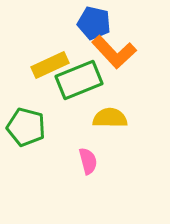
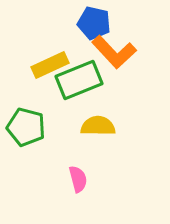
yellow semicircle: moved 12 px left, 8 px down
pink semicircle: moved 10 px left, 18 px down
